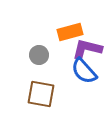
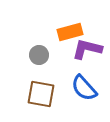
blue semicircle: moved 17 px down
